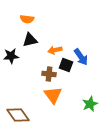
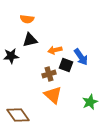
brown cross: rotated 24 degrees counterclockwise
orange triangle: rotated 12 degrees counterclockwise
green star: moved 2 px up
